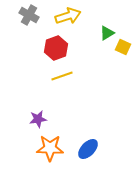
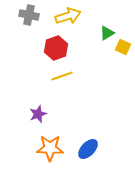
gray cross: rotated 18 degrees counterclockwise
purple star: moved 5 px up; rotated 12 degrees counterclockwise
